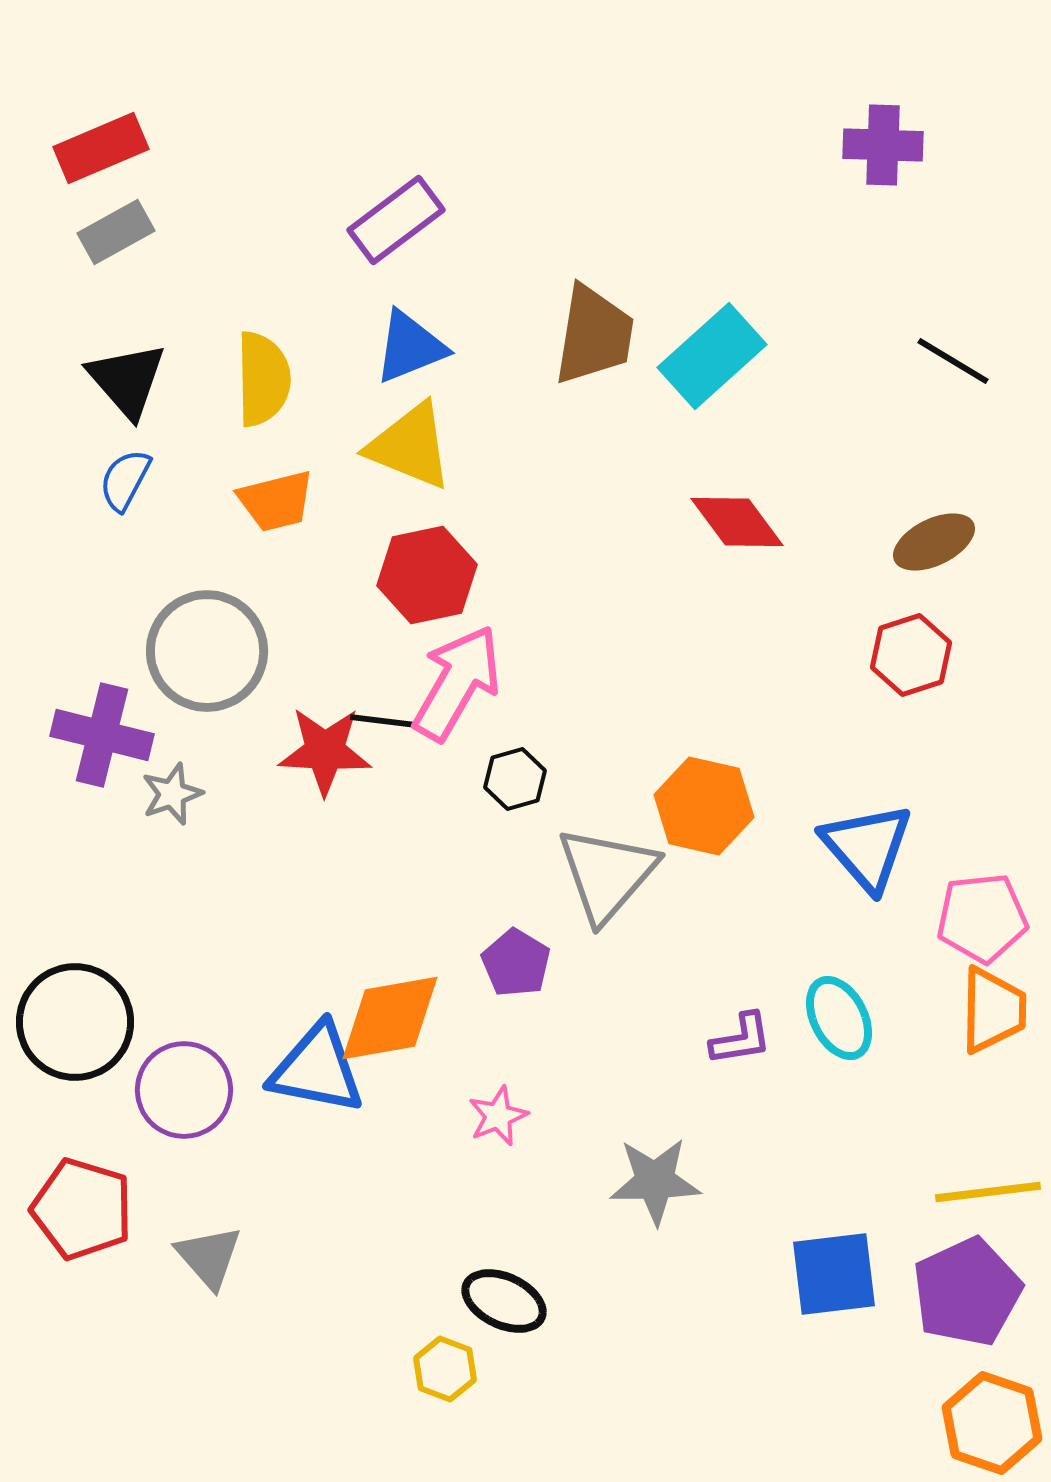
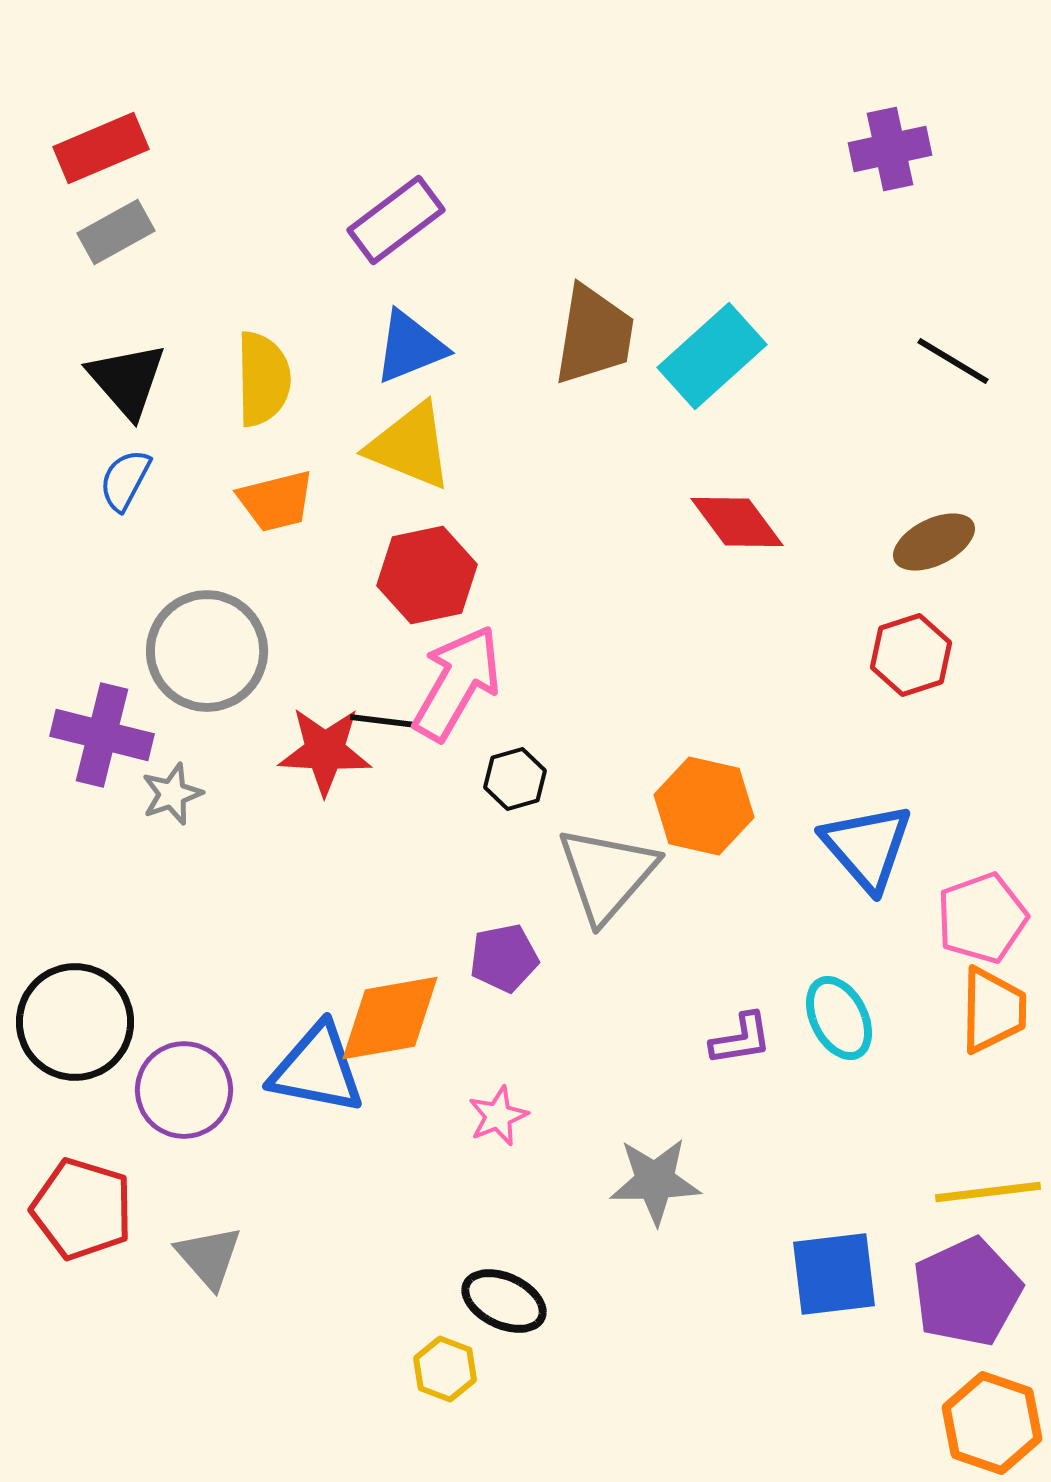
purple cross at (883, 145): moved 7 px right, 4 px down; rotated 14 degrees counterclockwise
pink pentagon at (982, 918): rotated 14 degrees counterclockwise
purple pentagon at (516, 963): moved 12 px left, 5 px up; rotated 30 degrees clockwise
